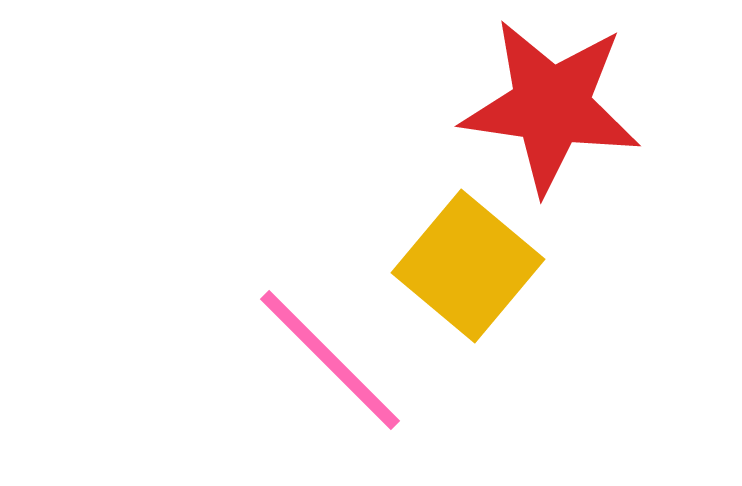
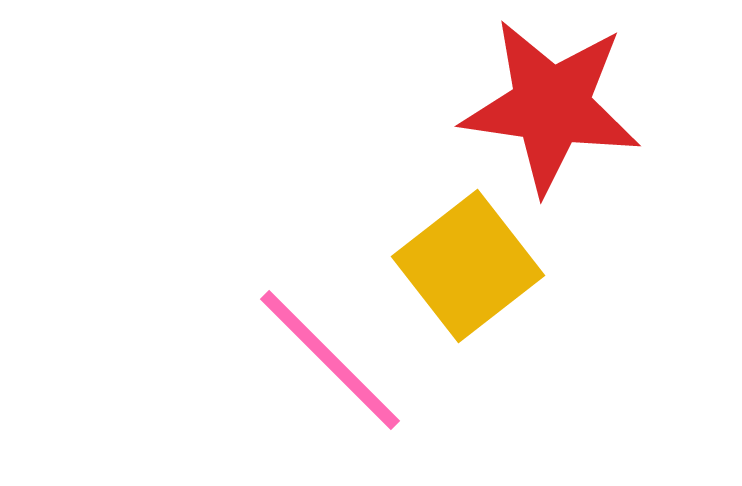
yellow square: rotated 12 degrees clockwise
